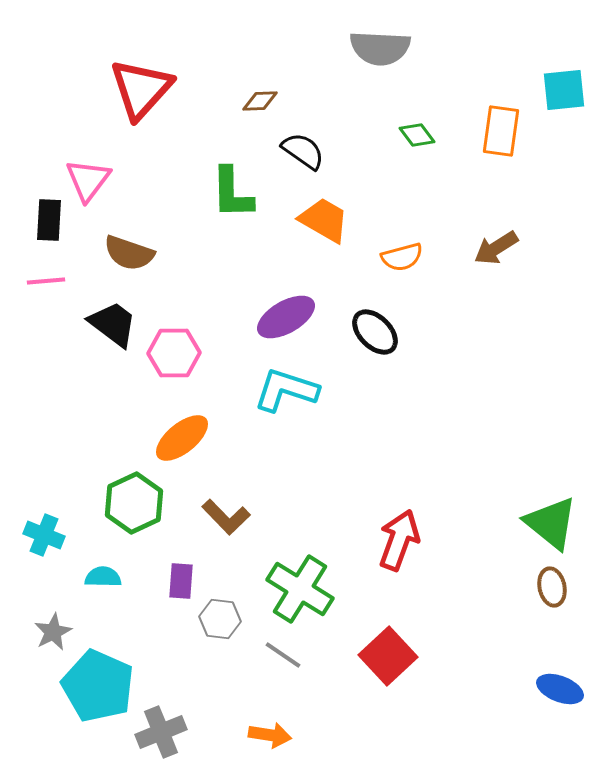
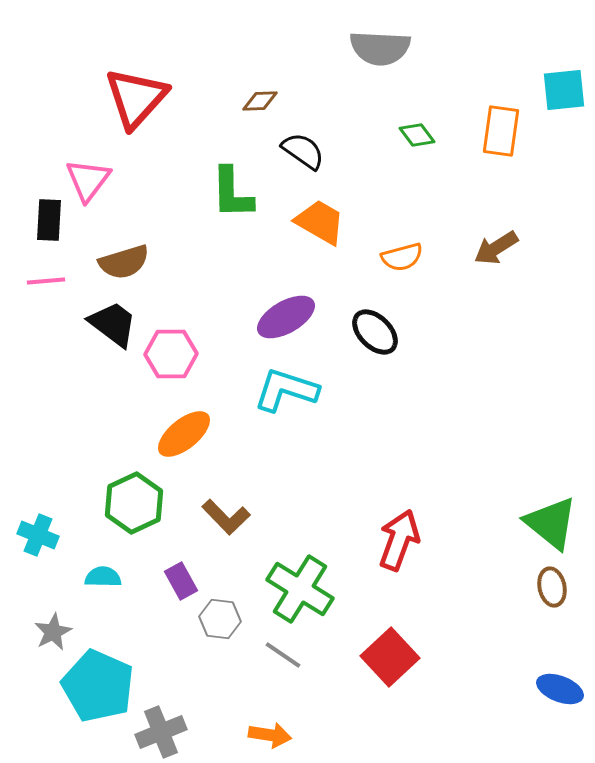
red triangle: moved 5 px left, 9 px down
orange trapezoid: moved 4 px left, 2 px down
brown semicircle: moved 5 px left, 9 px down; rotated 36 degrees counterclockwise
pink hexagon: moved 3 px left, 1 px down
orange ellipse: moved 2 px right, 4 px up
cyan cross: moved 6 px left
purple rectangle: rotated 33 degrees counterclockwise
red square: moved 2 px right, 1 px down
